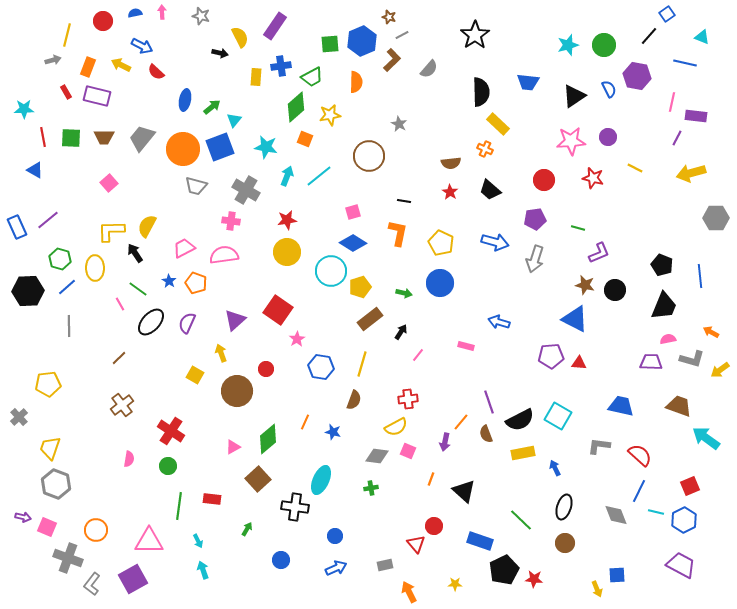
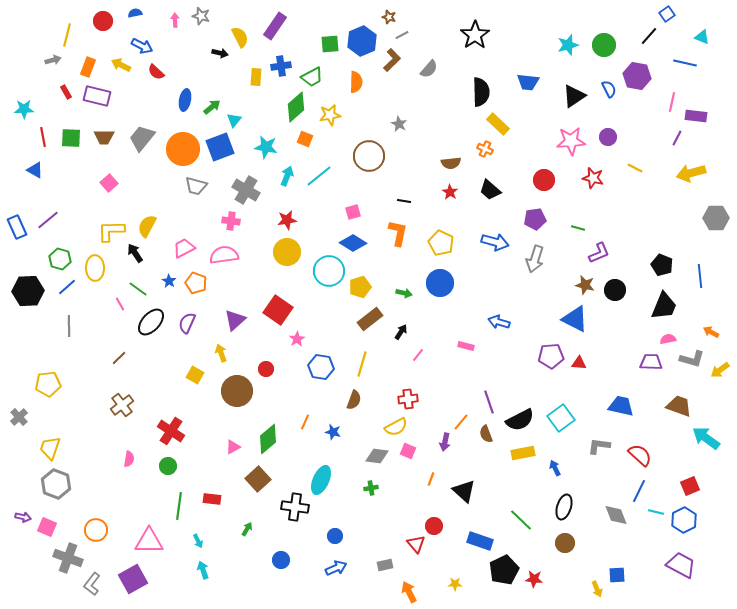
pink arrow at (162, 12): moved 13 px right, 8 px down
cyan circle at (331, 271): moved 2 px left
cyan square at (558, 416): moved 3 px right, 2 px down; rotated 24 degrees clockwise
